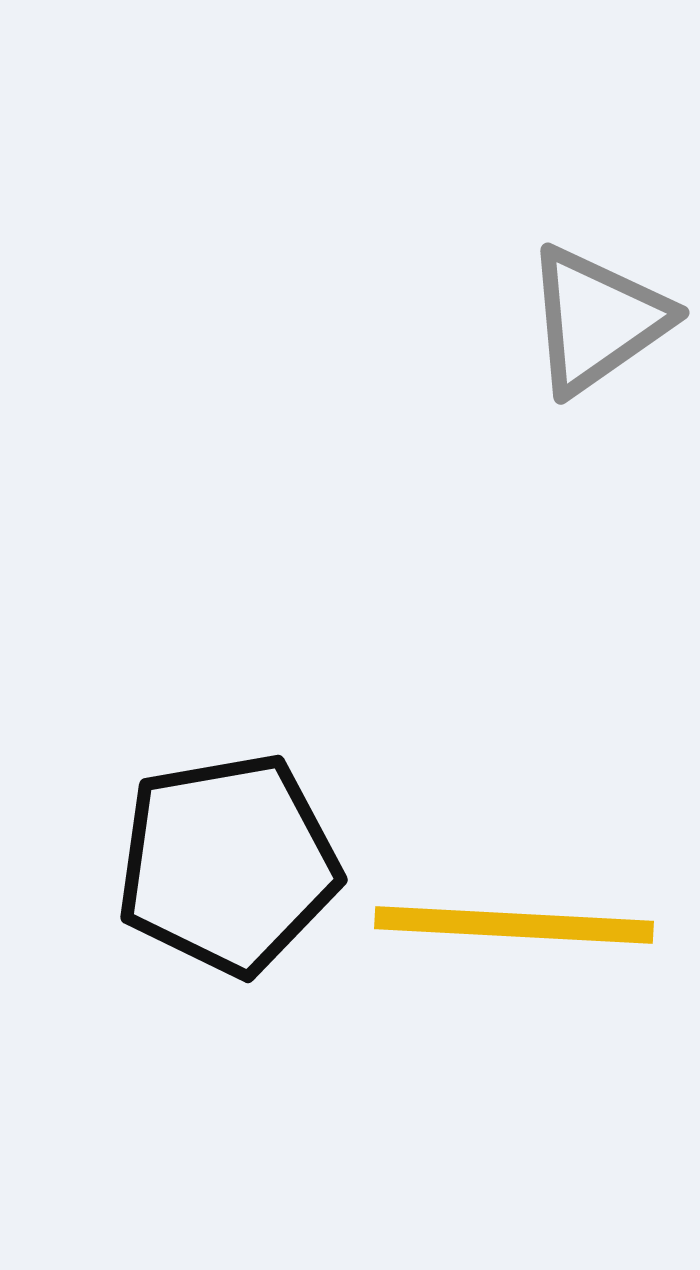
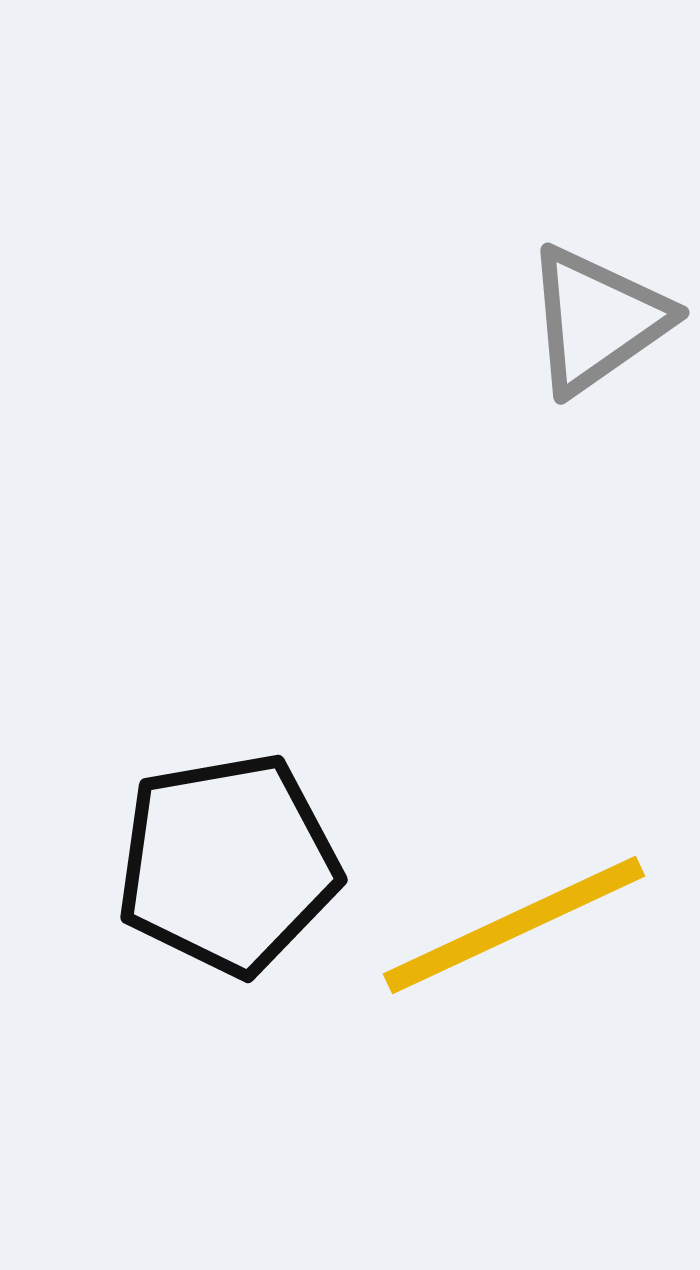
yellow line: rotated 28 degrees counterclockwise
